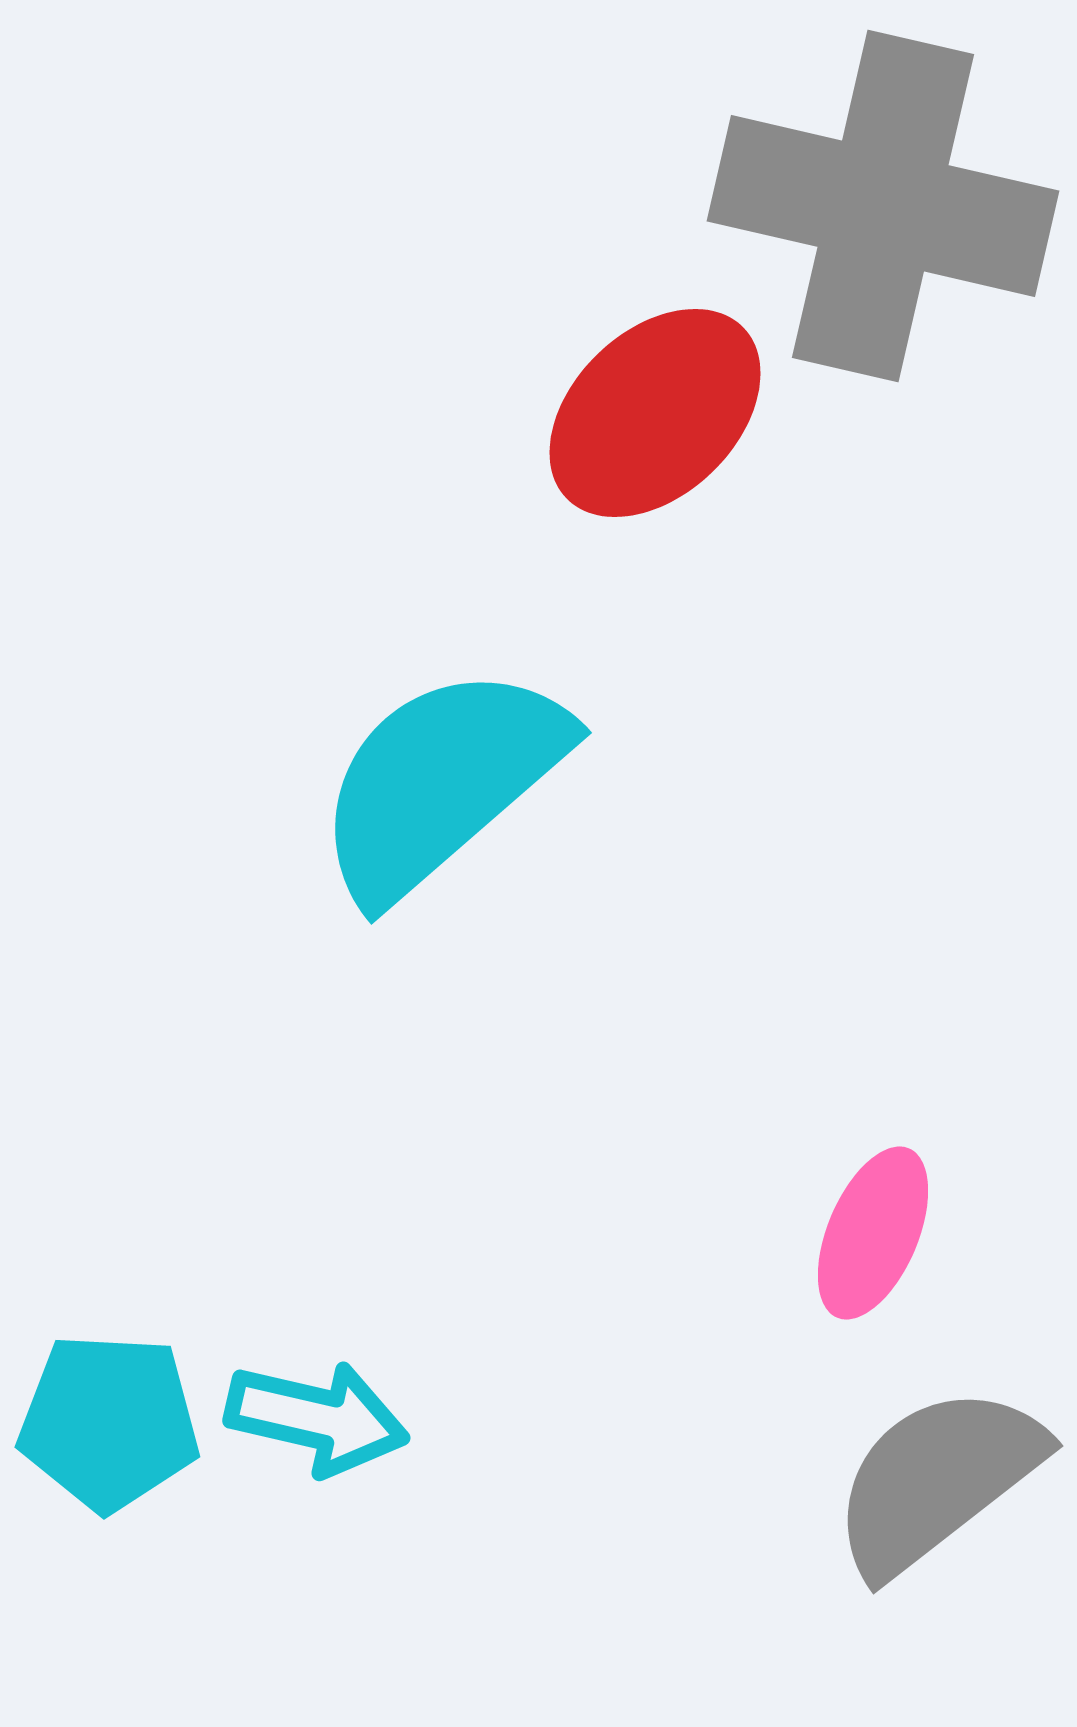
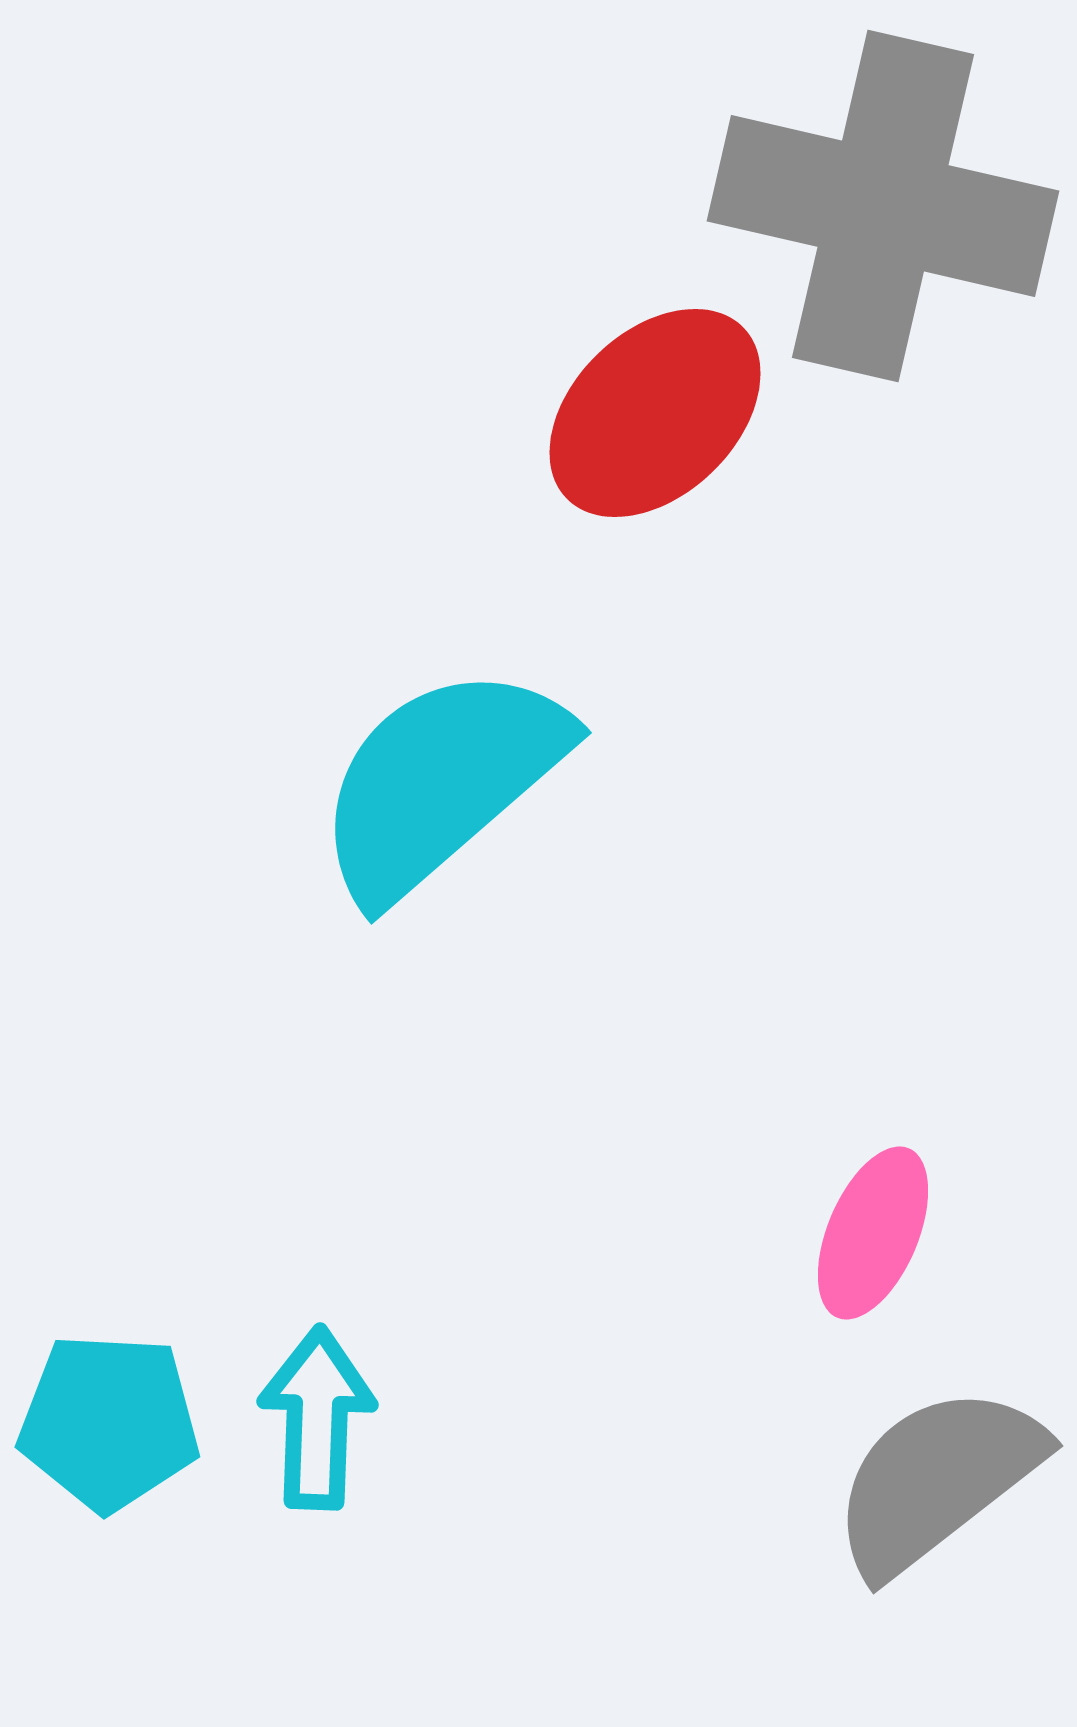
cyan arrow: rotated 101 degrees counterclockwise
